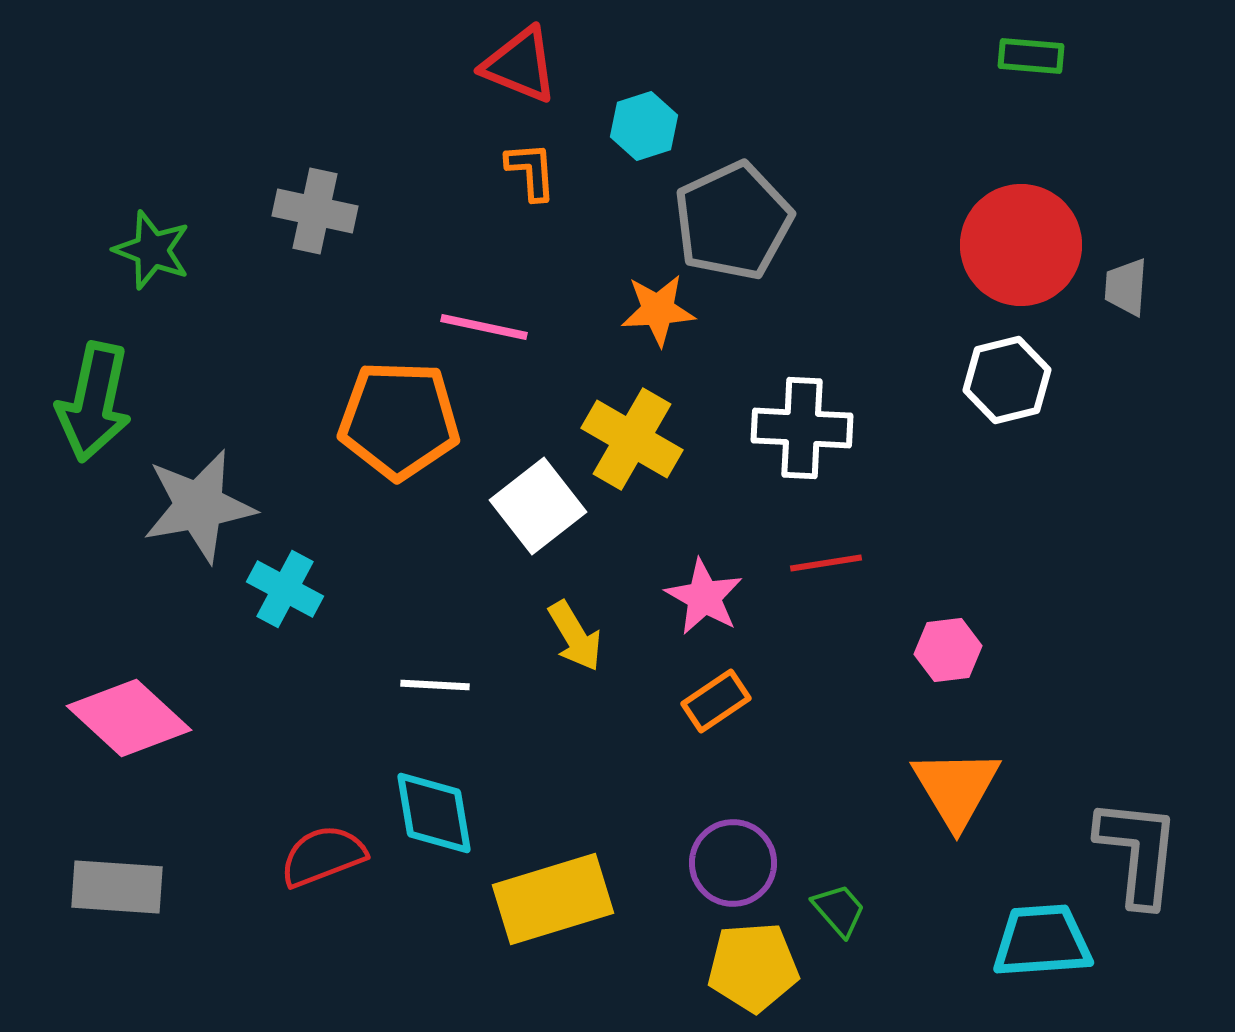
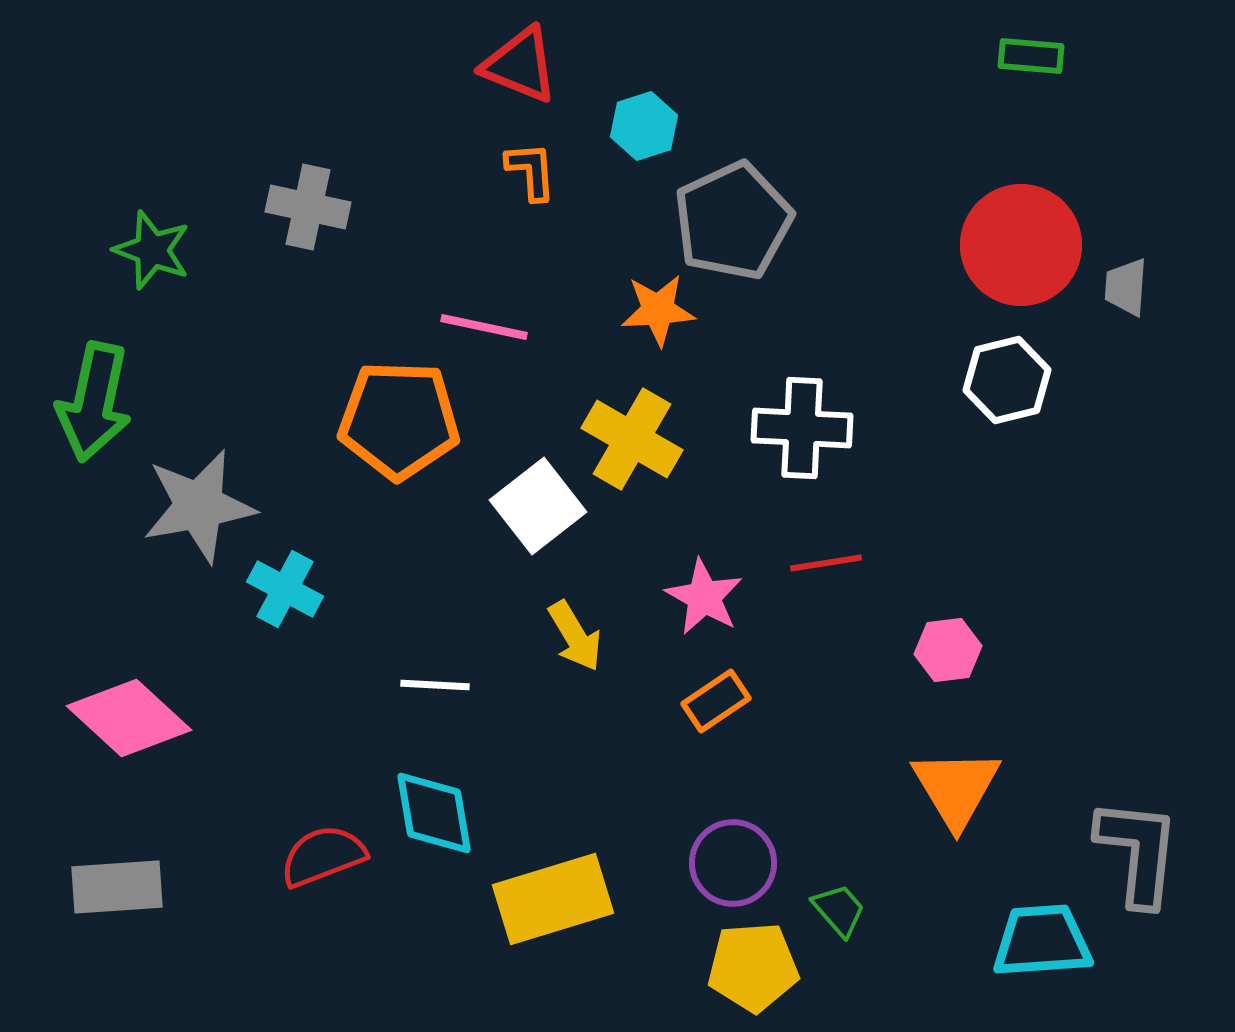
gray cross: moved 7 px left, 4 px up
gray rectangle: rotated 8 degrees counterclockwise
